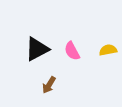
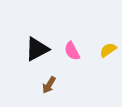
yellow semicircle: rotated 24 degrees counterclockwise
